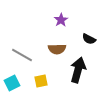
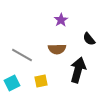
black semicircle: rotated 24 degrees clockwise
